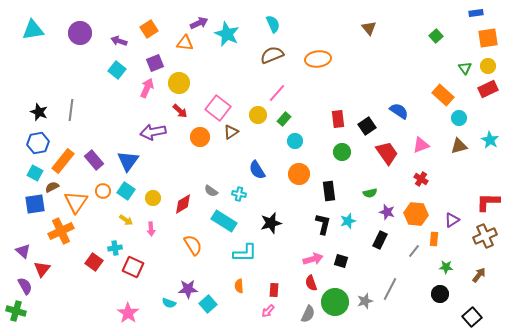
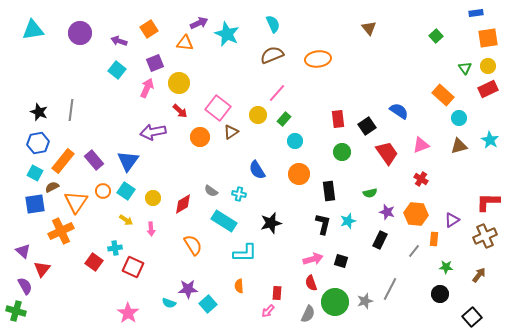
red rectangle at (274, 290): moved 3 px right, 3 px down
